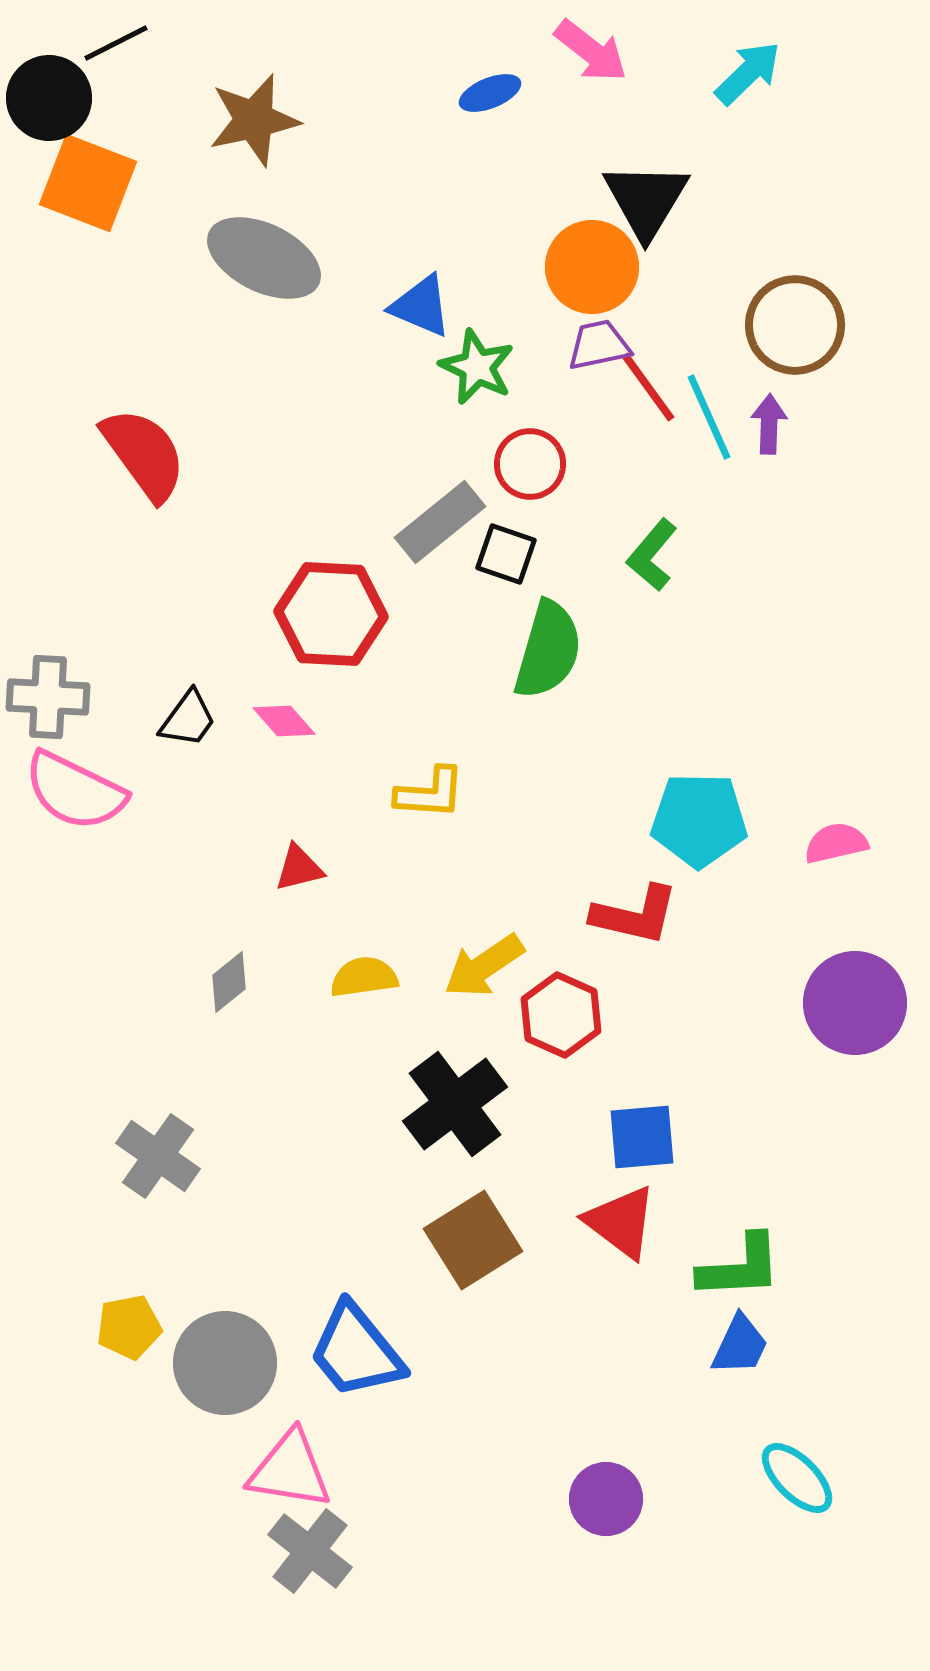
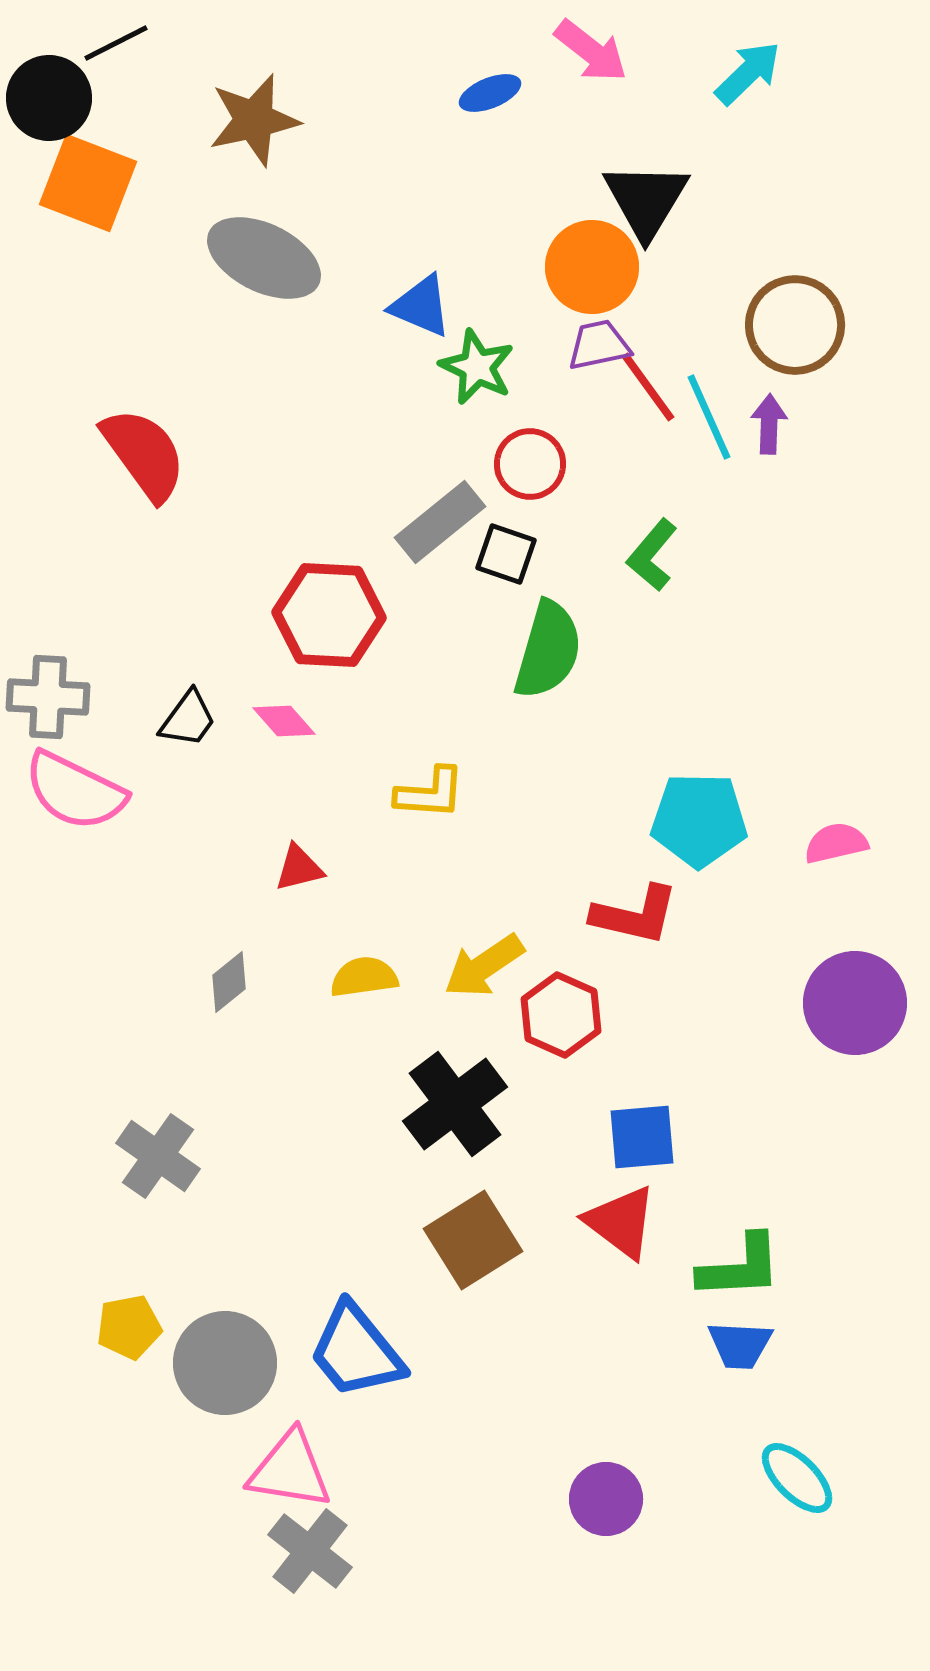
red hexagon at (331, 614): moved 2 px left, 1 px down
blue trapezoid at (740, 1345): rotated 68 degrees clockwise
